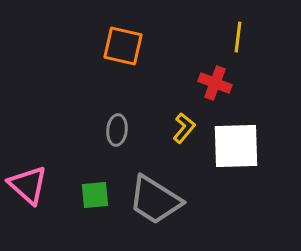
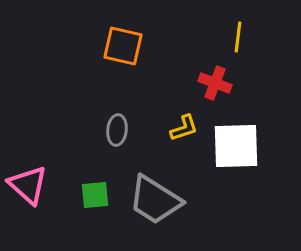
yellow L-shape: rotated 32 degrees clockwise
